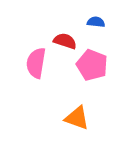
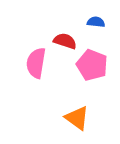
orange triangle: rotated 16 degrees clockwise
